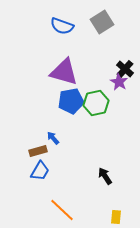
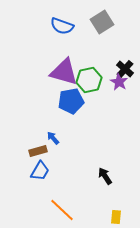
green hexagon: moved 7 px left, 23 px up
